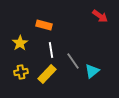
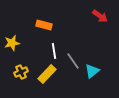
yellow star: moved 8 px left; rotated 21 degrees clockwise
white line: moved 3 px right, 1 px down
yellow cross: rotated 16 degrees counterclockwise
